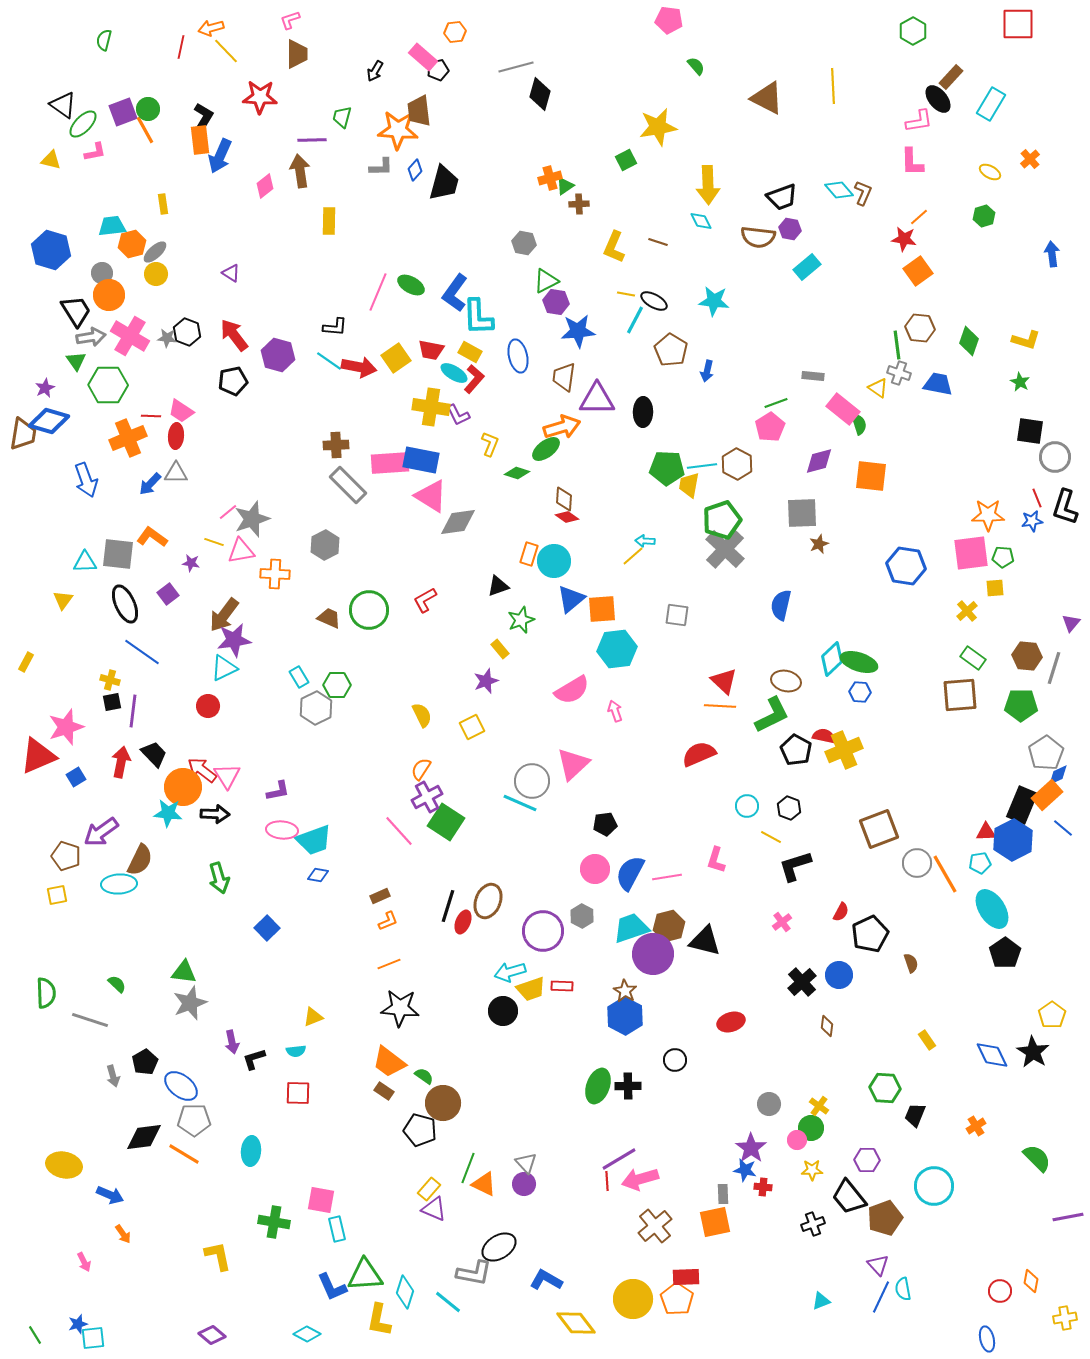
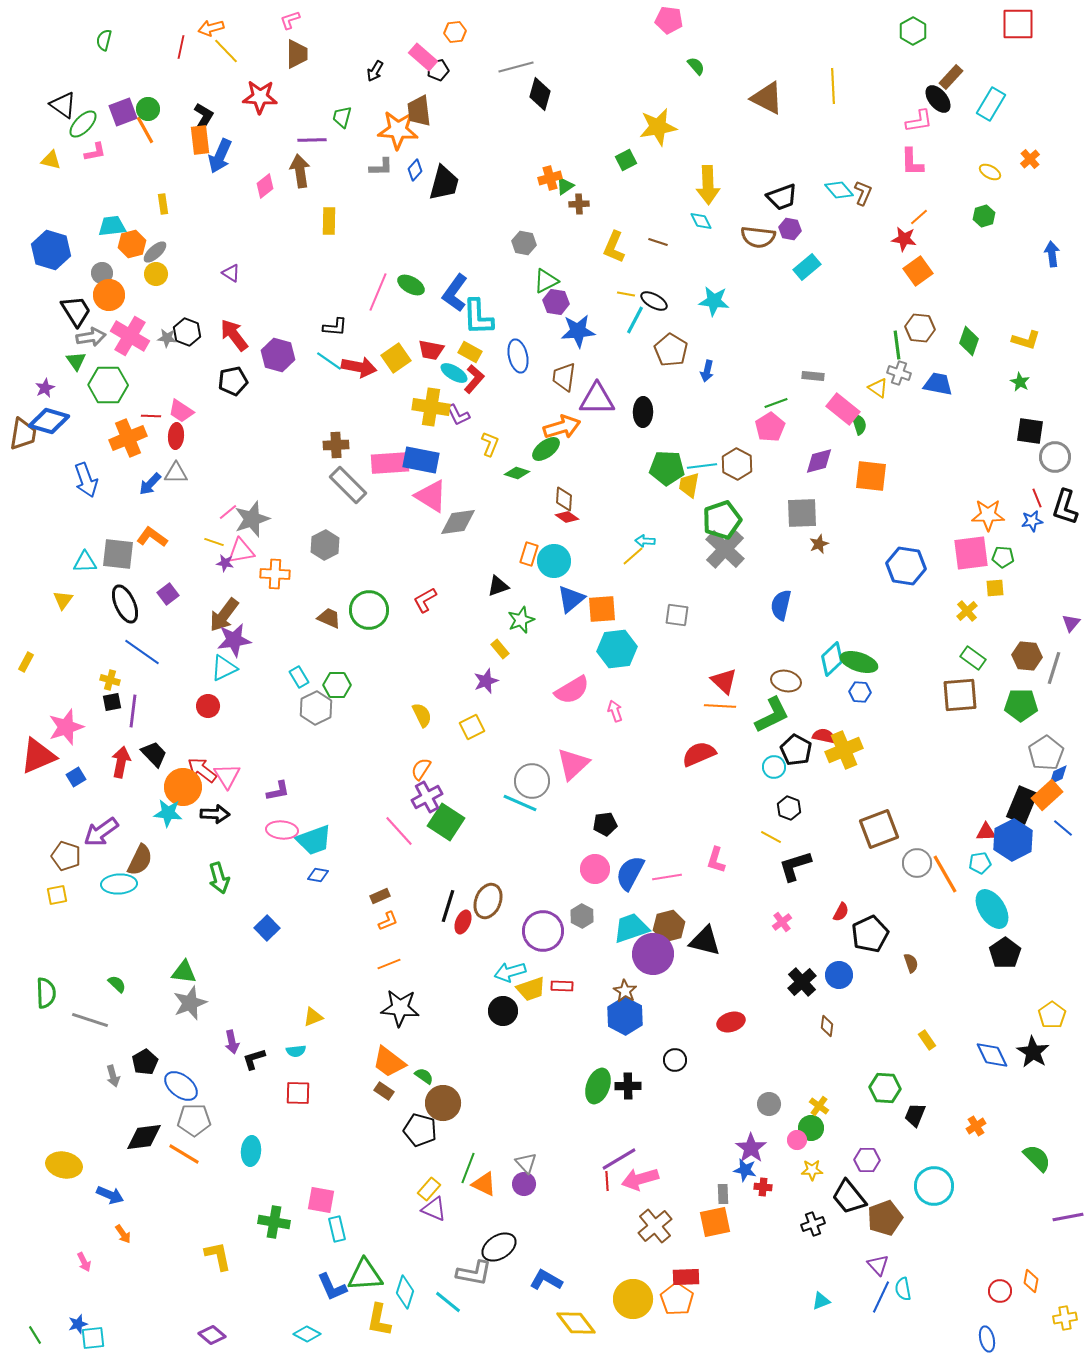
purple star at (191, 563): moved 34 px right
cyan circle at (747, 806): moved 27 px right, 39 px up
